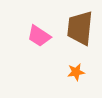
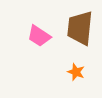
orange star: rotated 30 degrees clockwise
